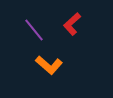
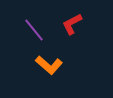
red L-shape: rotated 15 degrees clockwise
